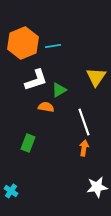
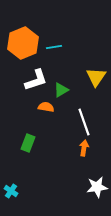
cyan line: moved 1 px right, 1 px down
green triangle: moved 2 px right
